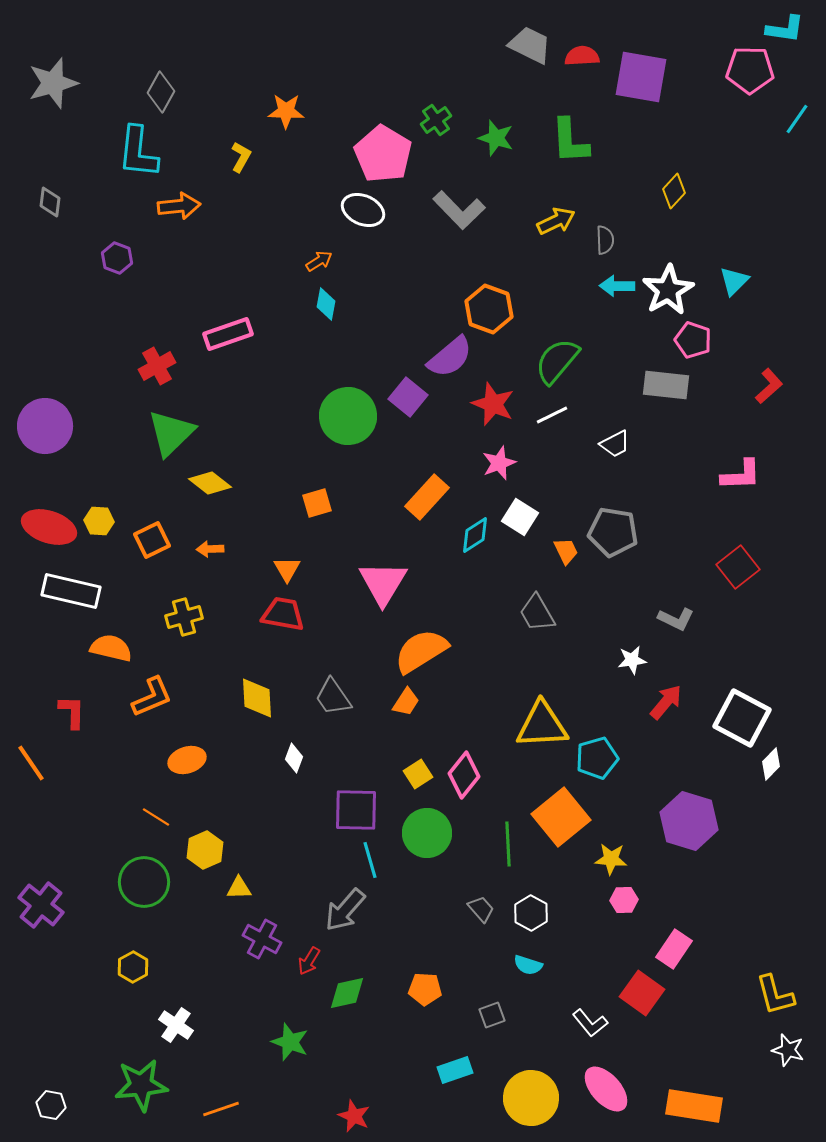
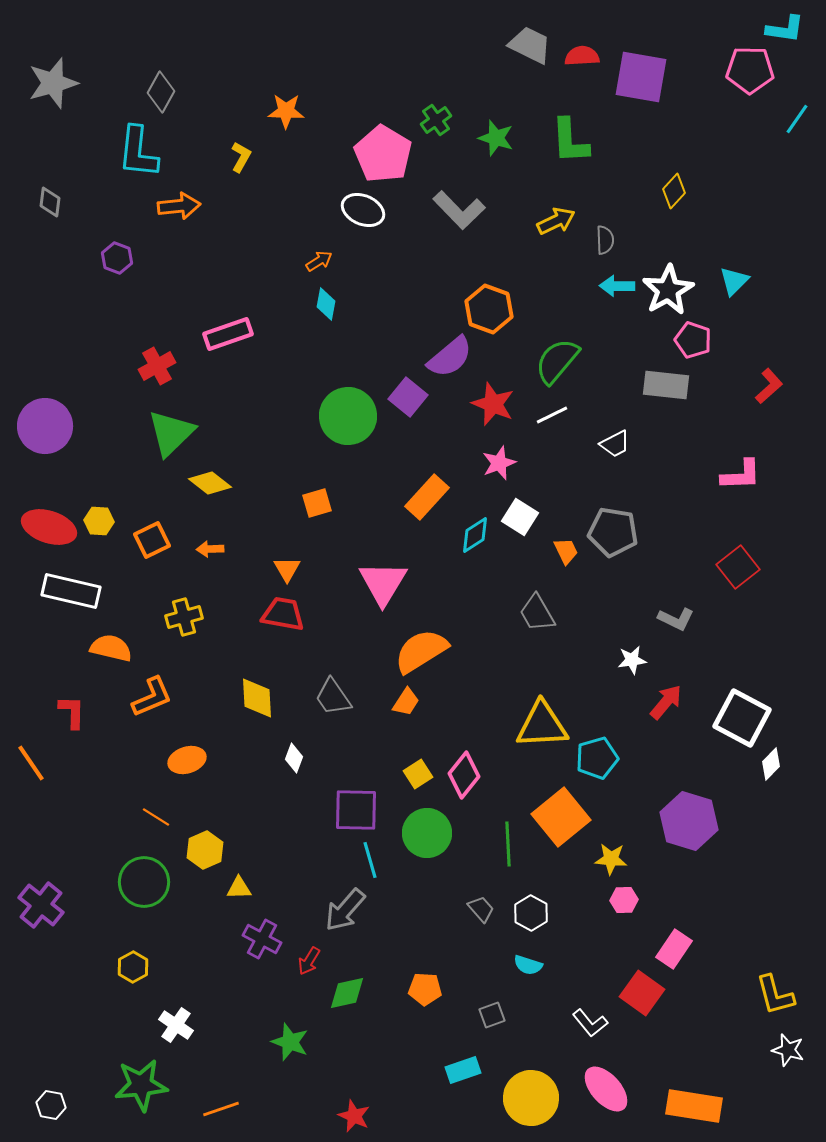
cyan rectangle at (455, 1070): moved 8 px right
